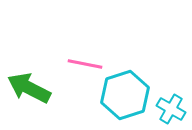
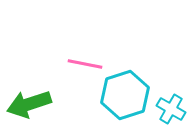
green arrow: moved 16 px down; rotated 45 degrees counterclockwise
